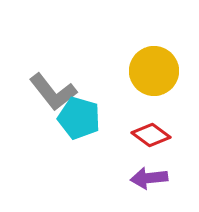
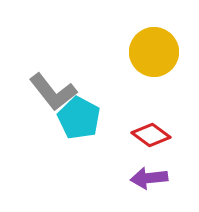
yellow circle: moved 19 px up
cyan pentagon: rotated 12 degrees clockwise
